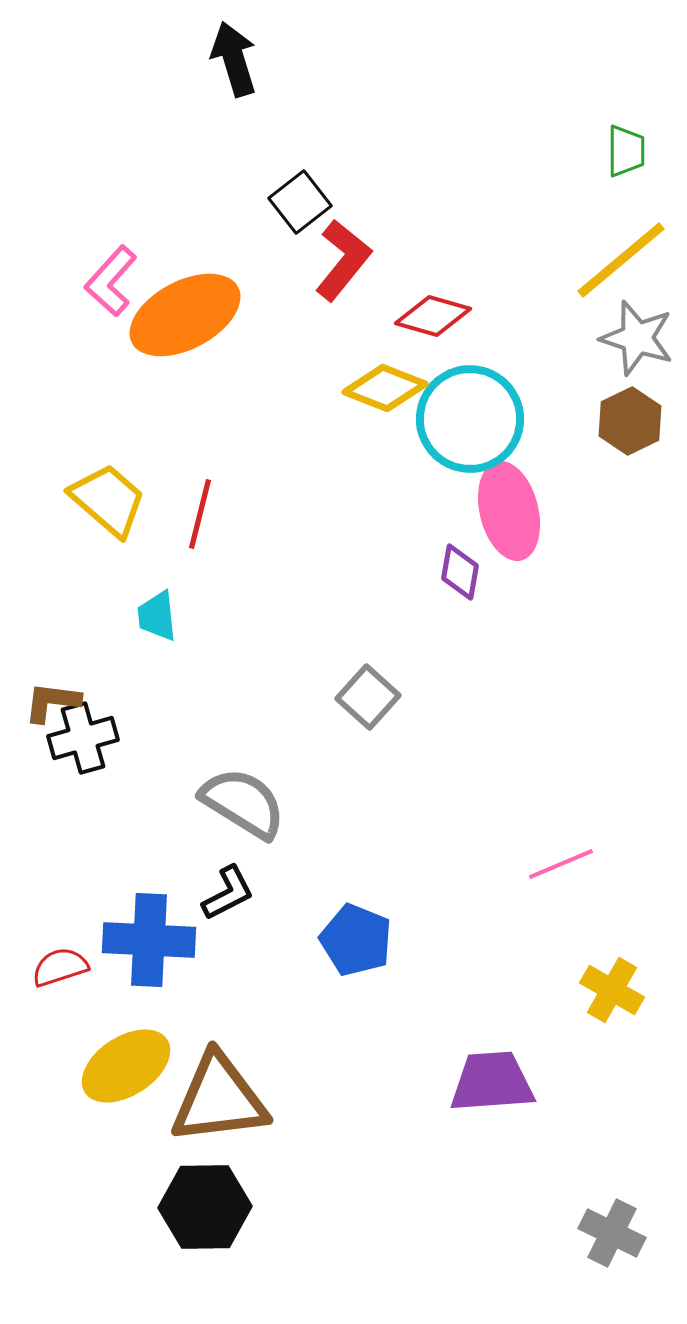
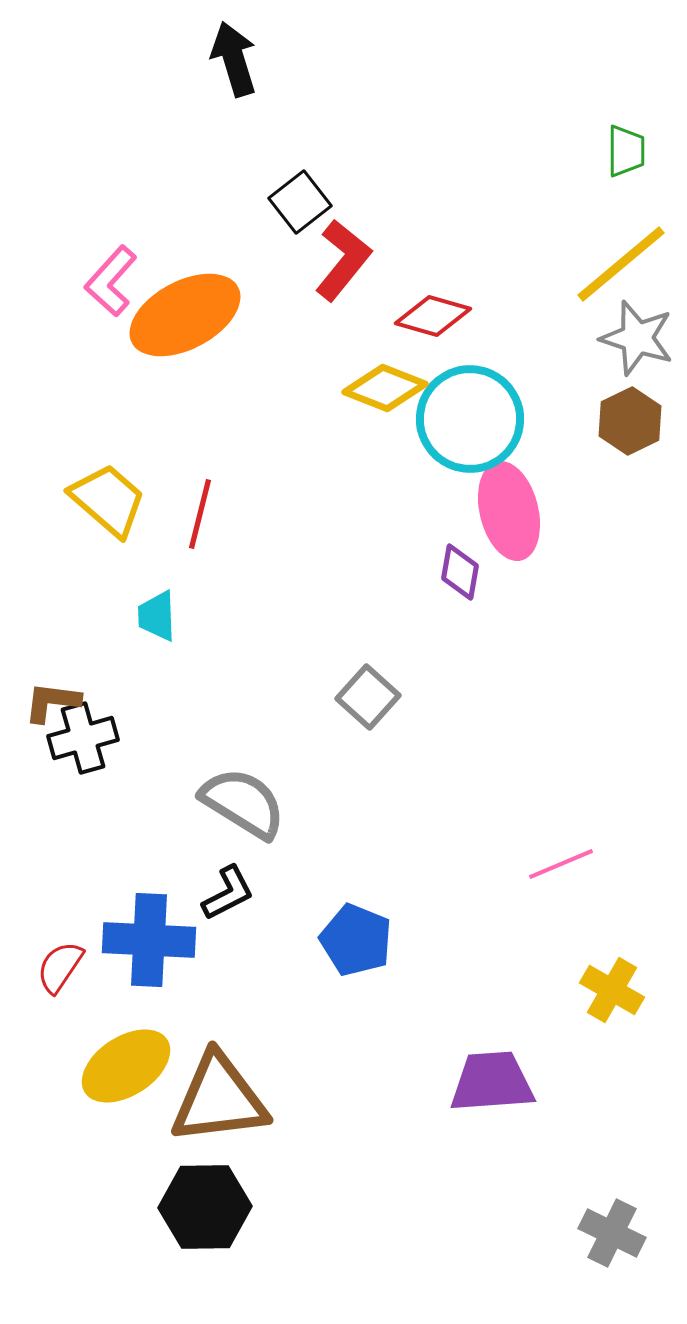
yellow line: moved 4 px down
cyan trapezoid: rotated 4 degrees clockwise
red semicircle: rotated 38 degrees counterclockwise
